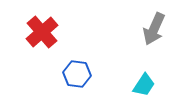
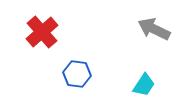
gray arrow: rotated 92 degrees clockwise
